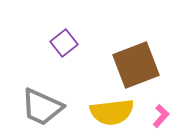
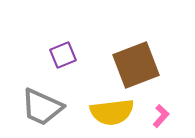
purple square: moved 1 px left, 12 px down; rotated 16 degrees clockwise
